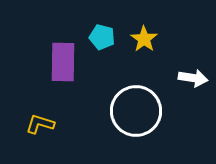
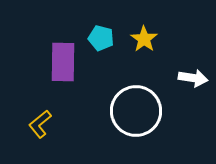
cyan pentagon: moved 1 px left, 1 px down
yellow L-shape: rotated 56 degrees counterclockwise
